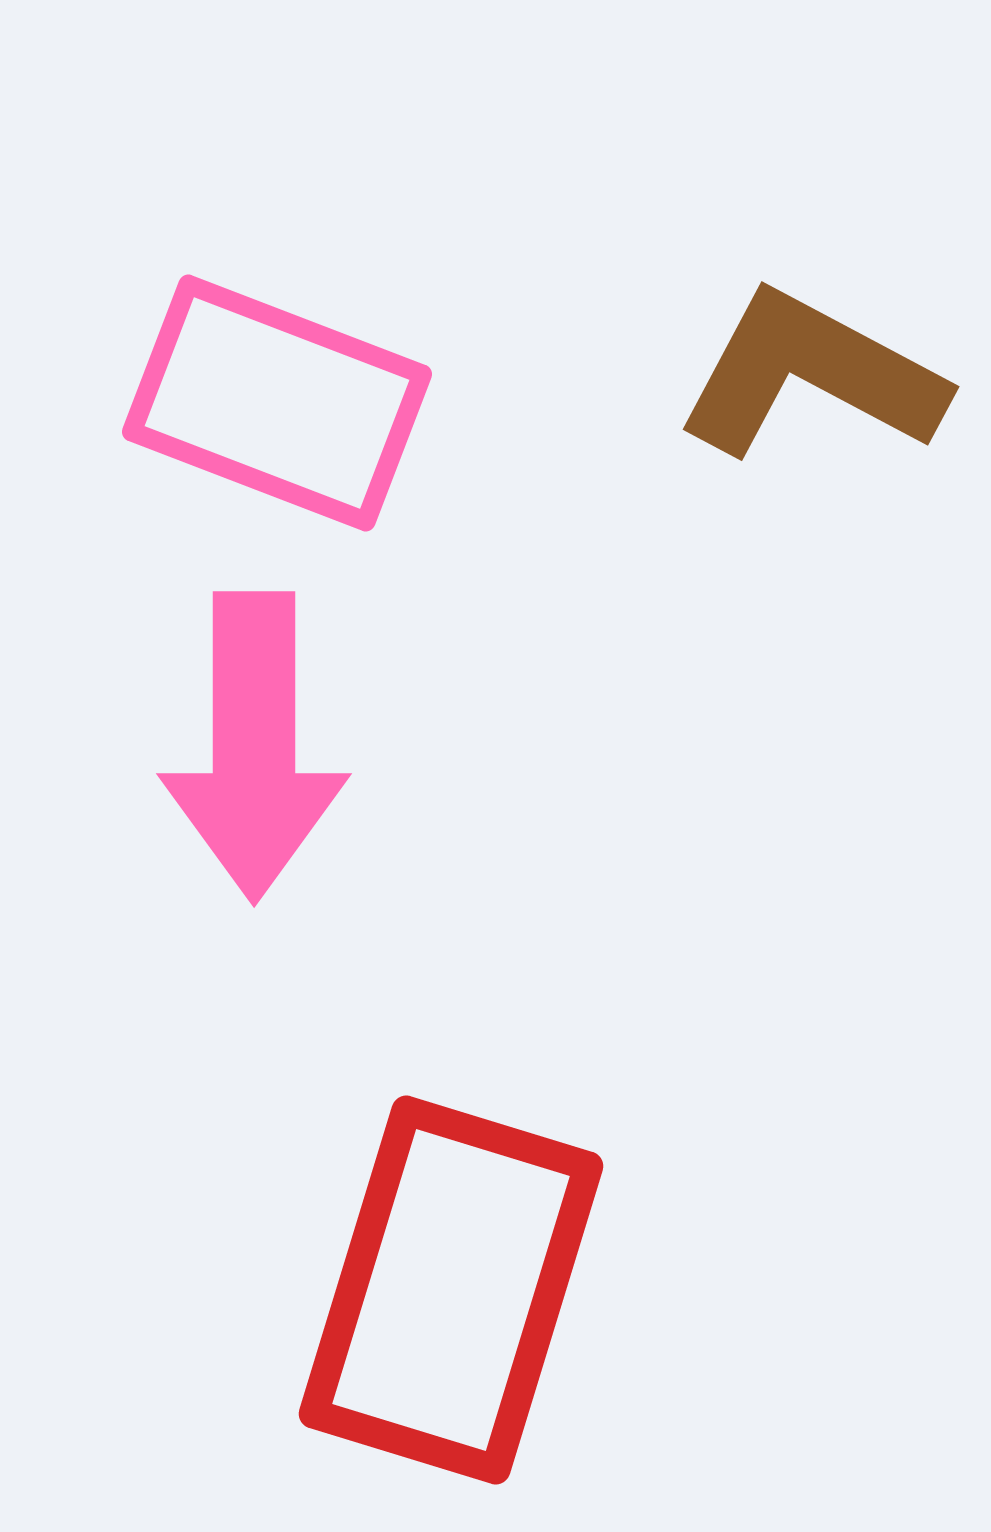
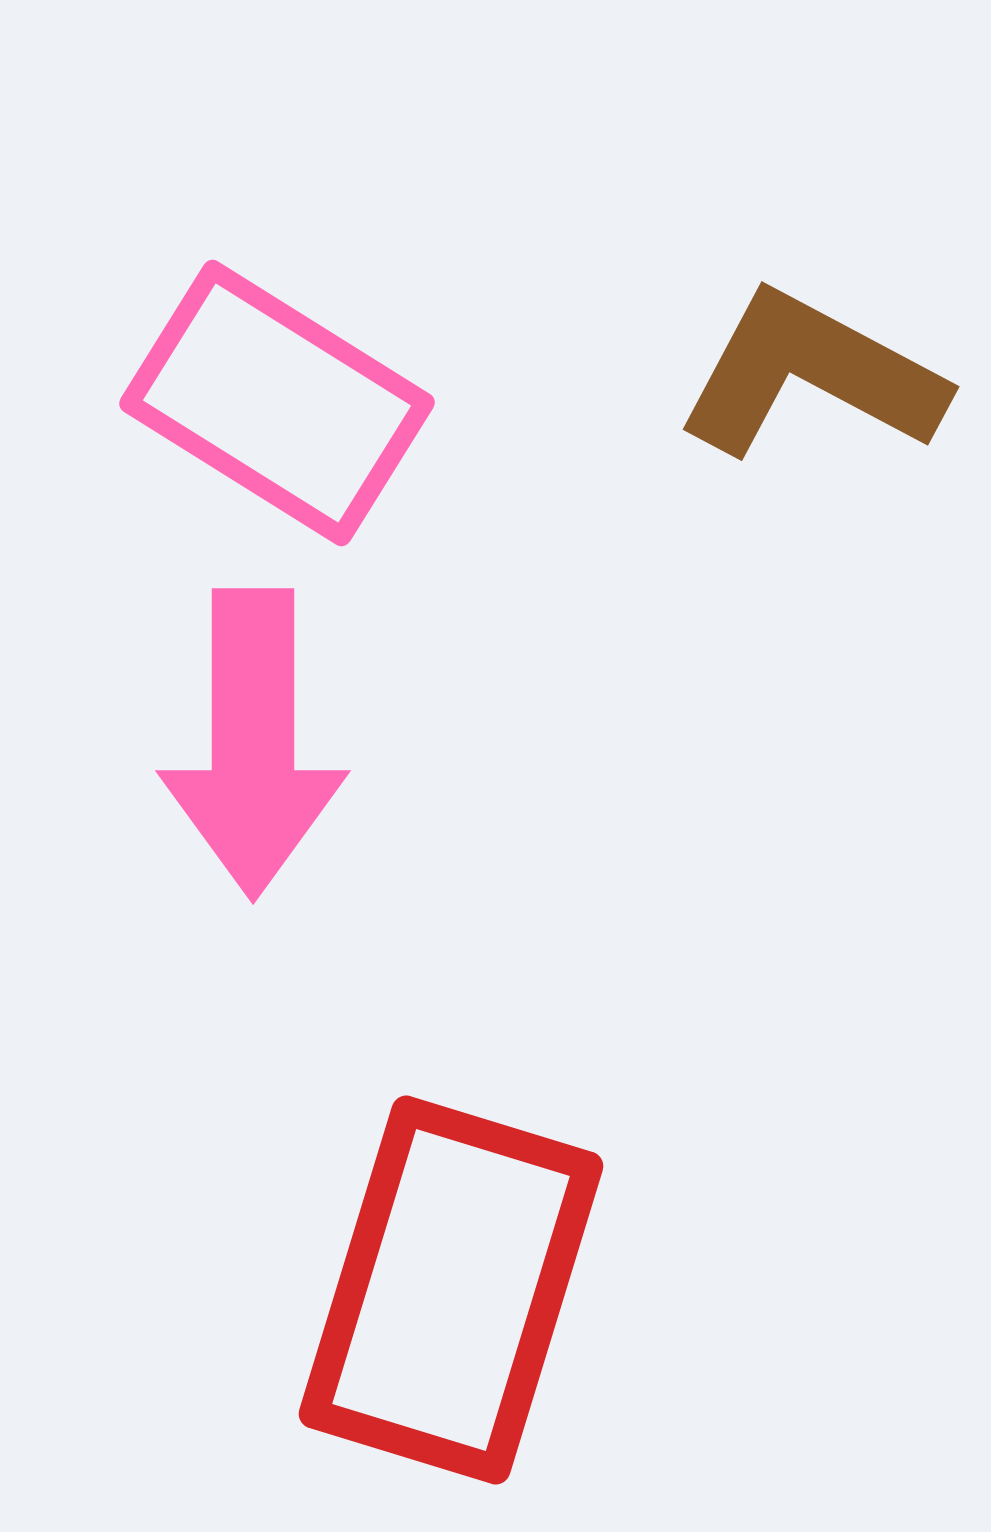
pink rectangle: rotated 11 degrees clockwise
pink arrow: moved 1 px left, 3 px up
